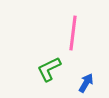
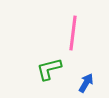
green L-shape: rotated 12 degrees clockwise
